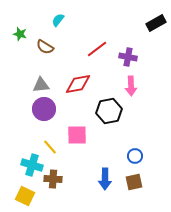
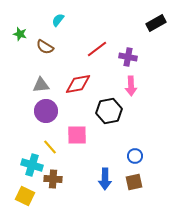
purple circle: moved 2 px right, 2 px down
